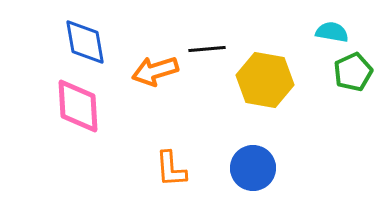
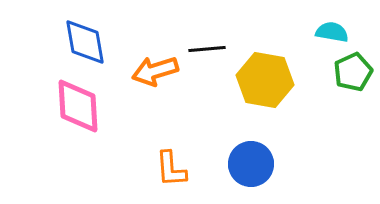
blue circle: moved 2 px left, 4 px up
